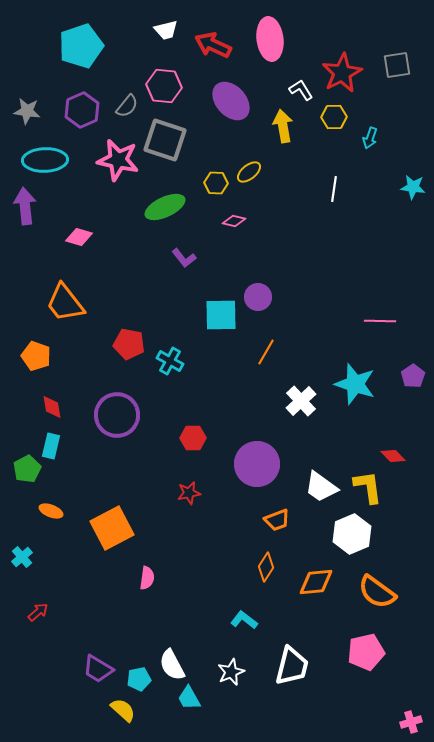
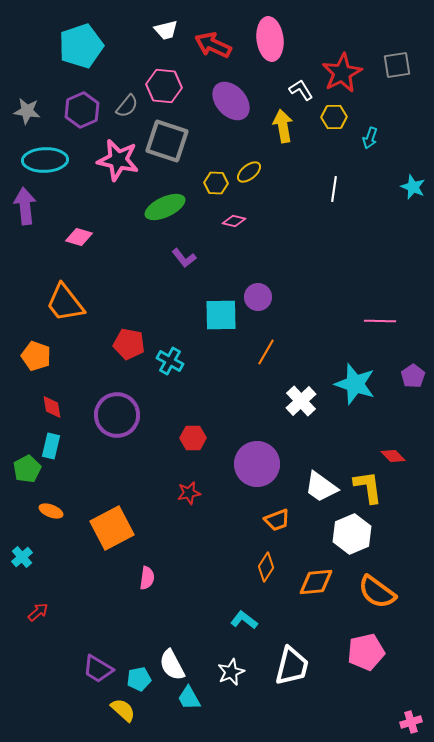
gray square at (165, 140): moved 2 px right, 1 px down
cyan star at (413, 187): rotated 15 degrees clockwise
